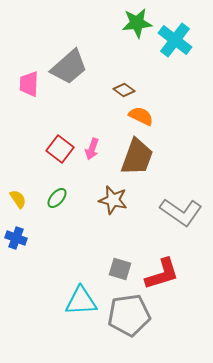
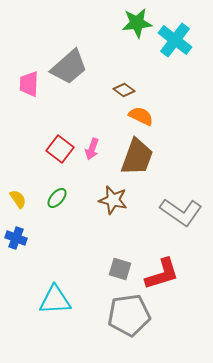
cyan triangle: moved 26 px left, 1 px up
